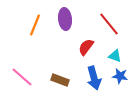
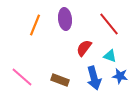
red semicircle: moved 2 px left, 1 px down
cyan triangle: moved 5 px left
